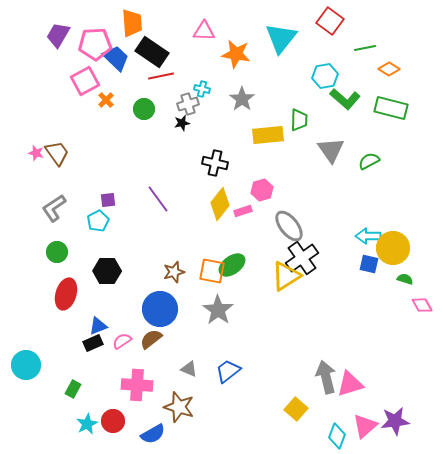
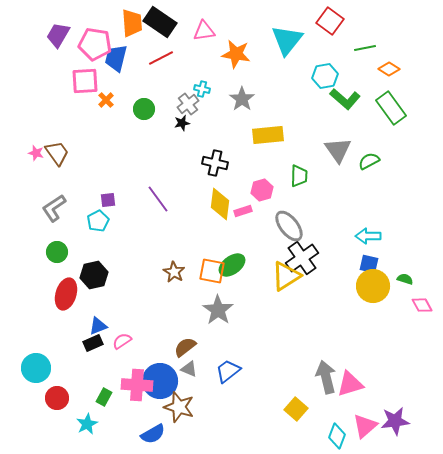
pink triangle at (204, 31): rotated 10 degrees counterclockwise
cyan triangle at (281, 38): moved 6 px right, 2 px down
pink pentagon at (95, 44): rotated 12 degrees clockwise
black rectangle at (152, 52): moved 8 px right, 30 px up
blue trapezoid at (116, 58): rotated 120 degrees counterclockwise
red line at (161, 76): moved 18 px up; rotated 15 degrees counterclockwise
pink square at (85, 81): rotated 24 degrees clockwise
gray cross at (188, 104): rotated 20 degrees counterclockwise
green rectangle at (391, 108): rotated 40 degrees clockwise
green trapezoid at (299, 120): moved 56 px down
gray triangle at (331, 150): moved 7 px right
yellow diamond at (220, 204): rotated 32 degrees counterclockwise
yellow circle at (393, 248): moved 20 px left, 38 px down
black hexagon at (107, 271): moved 13 px left, 4 px down; rotated 12 degrees counterclockwise
brown star at (174, 272): rotated 25 degrees counterclockwise
blue circle at (160, 309): moved 72 px down
brown semicircle at (151, 339): moved 34 px right, 8 px down
cyan circle at (26, 365): moved 10 px right, 3 px down
green rectangle at (73, 389): moved 31 px right, 8 px down
red circle at (113, 421): moved 56 px left, 23 px up
